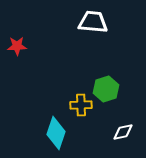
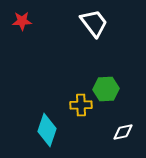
white trapezoid: moved 1 px right, 1 px down; rotated 48 degrees clockwise
red star: moved 5 px right, 25 px up
green hexagon: rotated 15 degrees clockwise
cyan diamond: moved 9 px left, 3 px up
